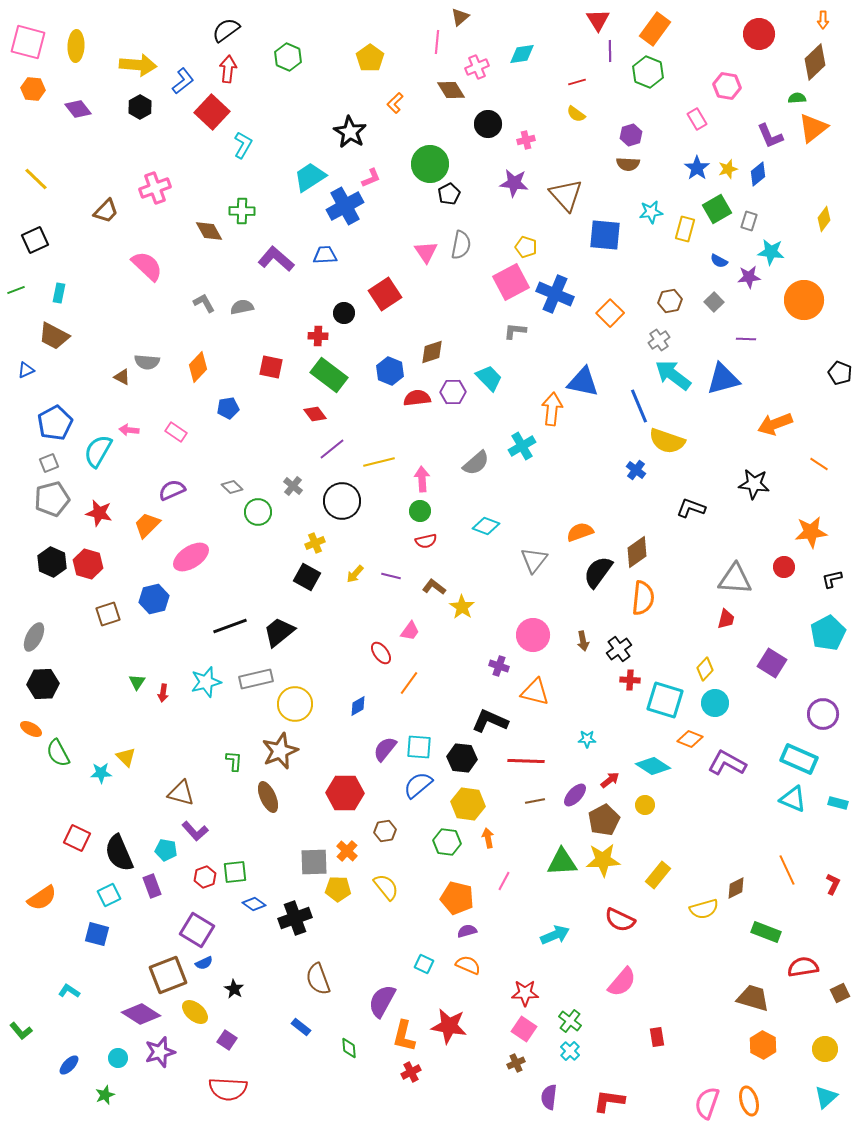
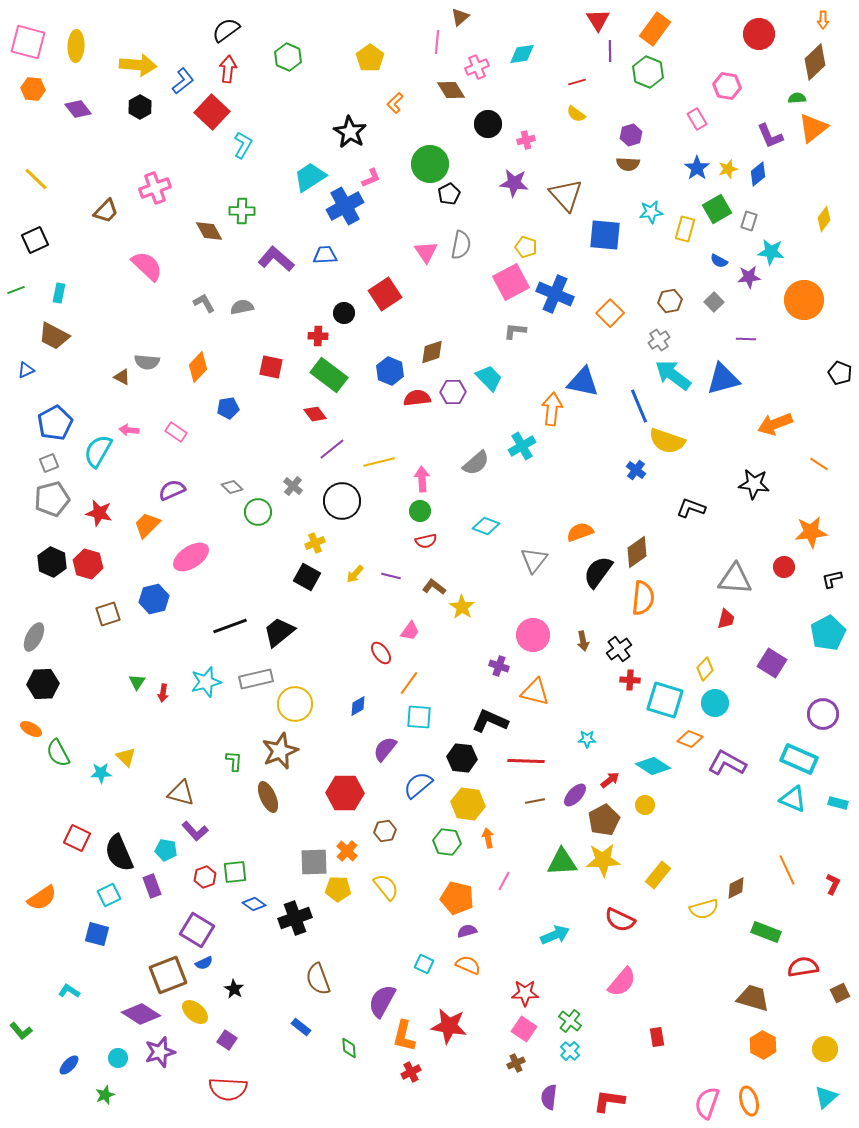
cyan square at (419, 747): moved 30 px up
